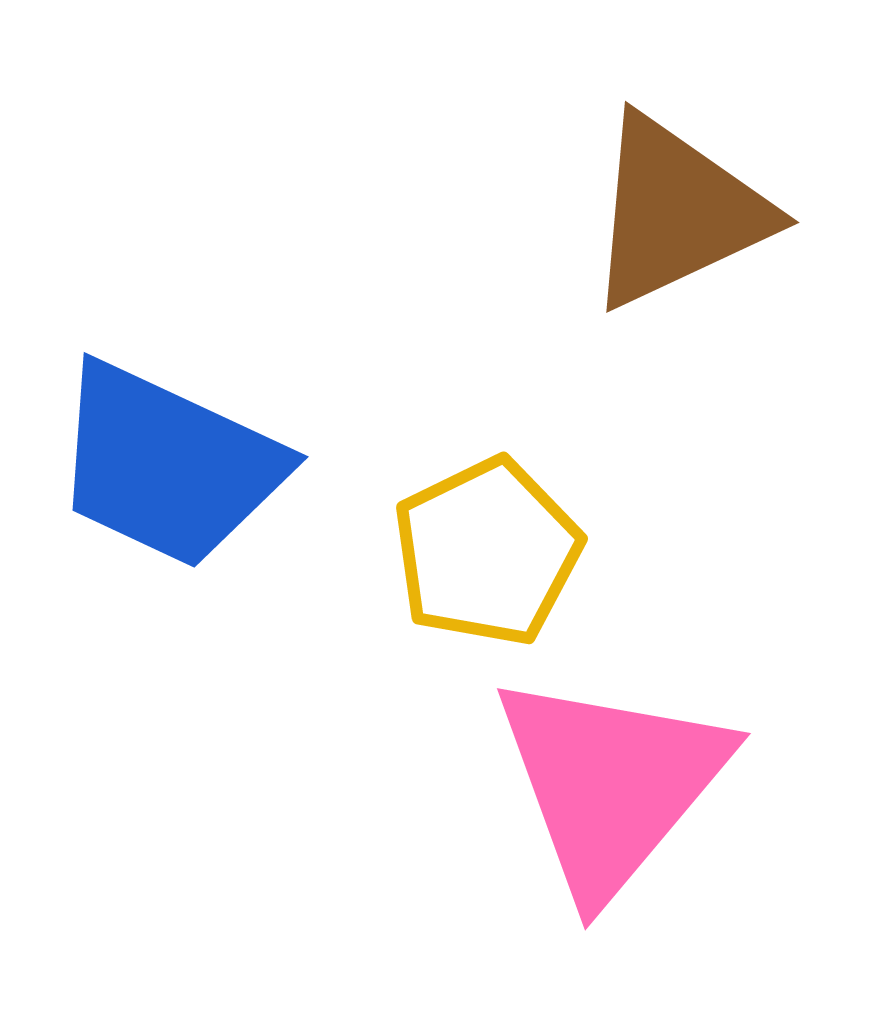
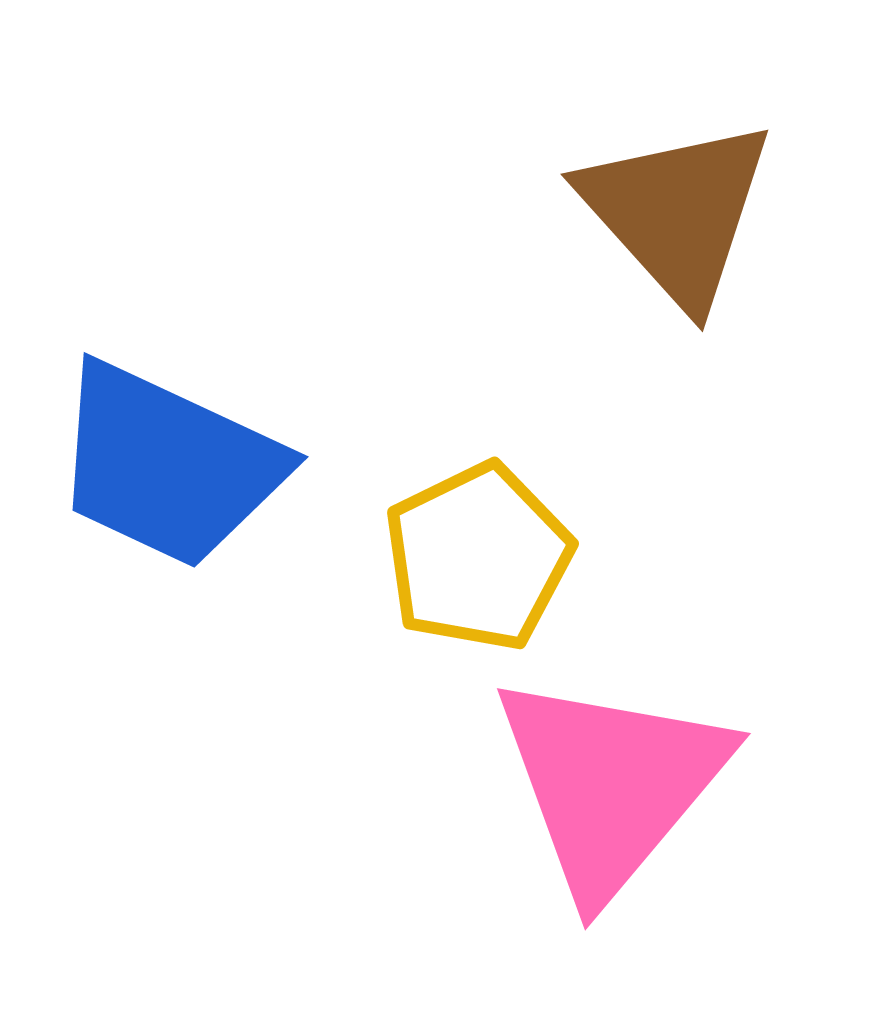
brown triangle: rotated 47 degrees counterclockwise
yellow pentagon: moved 9 px left, 5 px down
